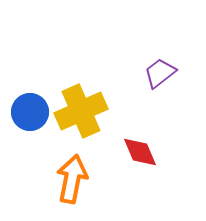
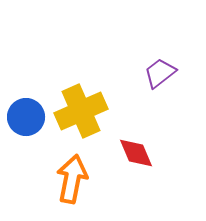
blue circle: moved 4 px left, 5 px down
red diamond: moved 4 px left, 1 px down
